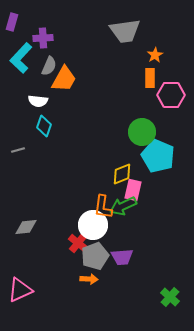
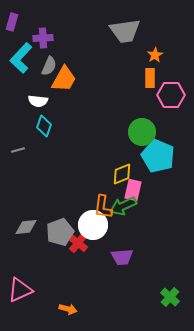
gray pentagon: moved 35 px left, 24 px up
orange arrow: moved 21 px left, 30 px down; rotated 12 degrees clockwise
